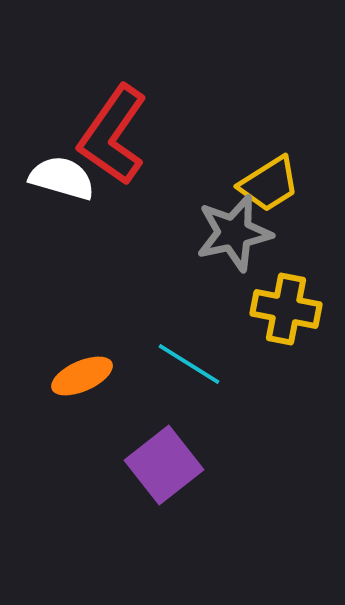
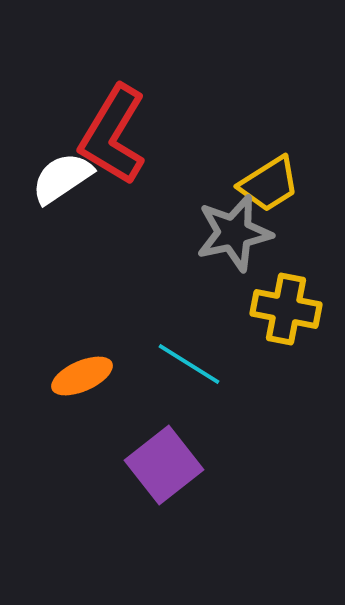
red L-shape: rotated 4 degrees counterclockwise
white semicircle: rotated 50 degrees counterclockwise
